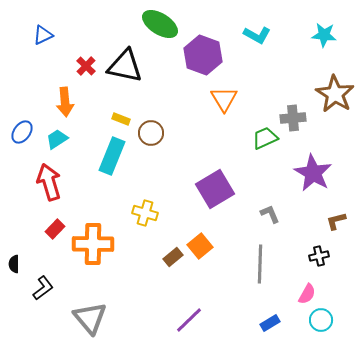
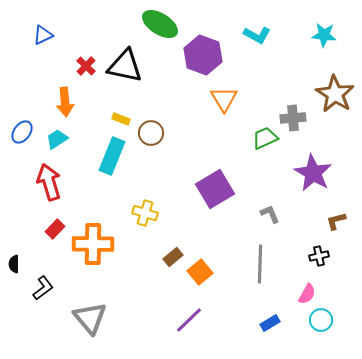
orange square: moved 26 px down
